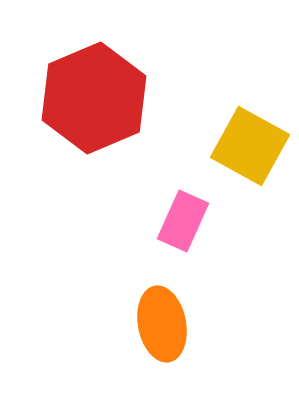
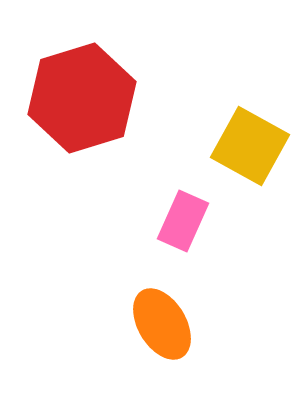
red hexagon: moved 12 px left; rotated 6 degrees clockwise
orange ellipse: rotated 20 degrees counterclockwise
